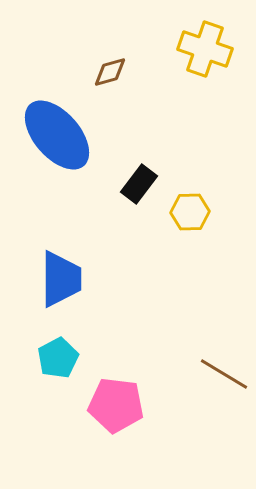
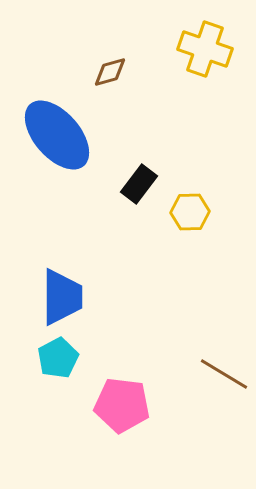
blue trapezoid: moved 1 px right, 18 px down
pink pentagon: moved 6 px right
